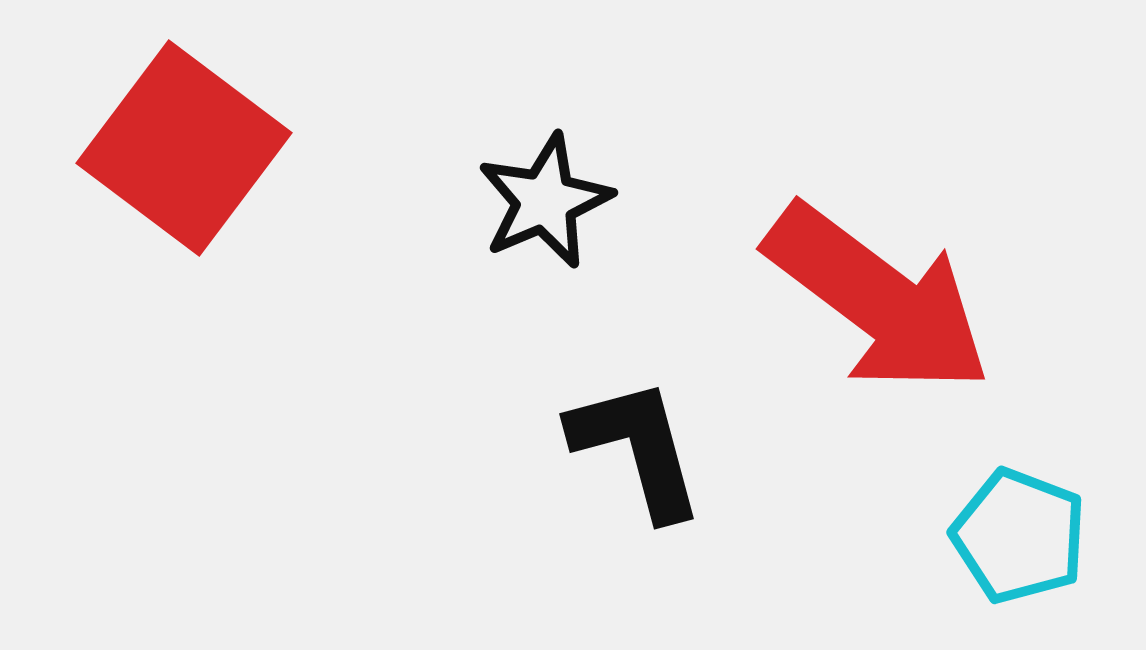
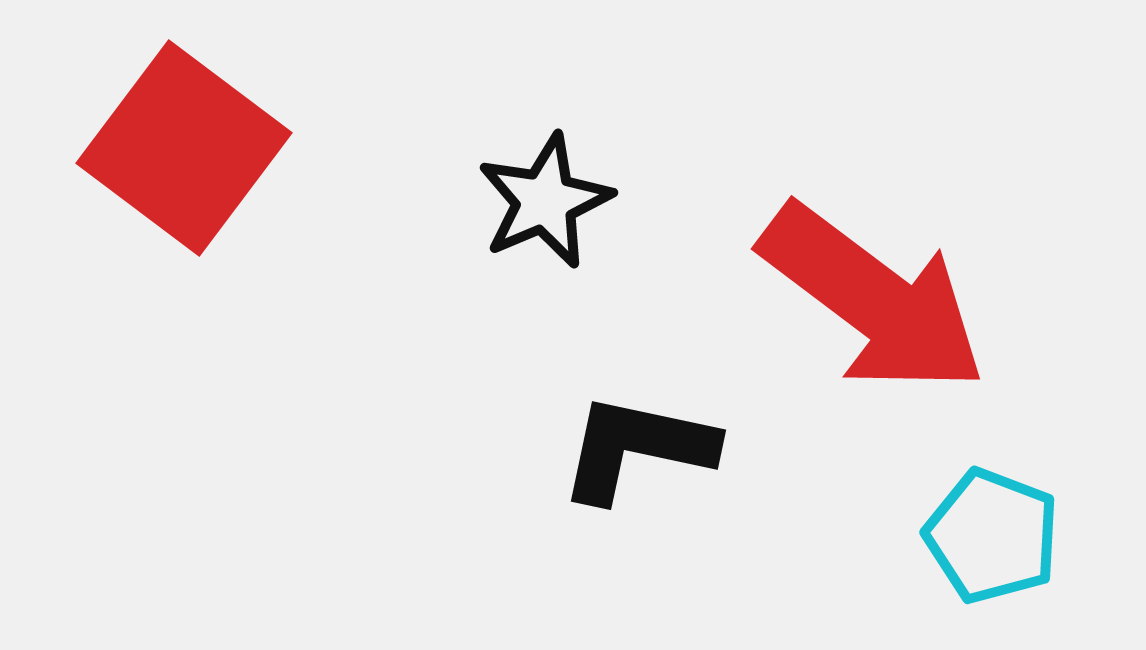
red arrow: moved 5 px left
black L-shape: rotated 63 degrees counterclockwise
cyan pentagon: moved 27 px left
